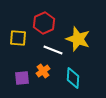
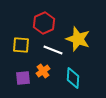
yellow square: moved 3 px right, 7 px down
purple square: moved 1 px right
